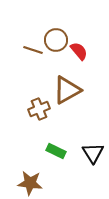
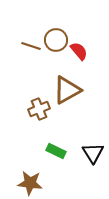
brown line: moved 2 px left, 4 px up
